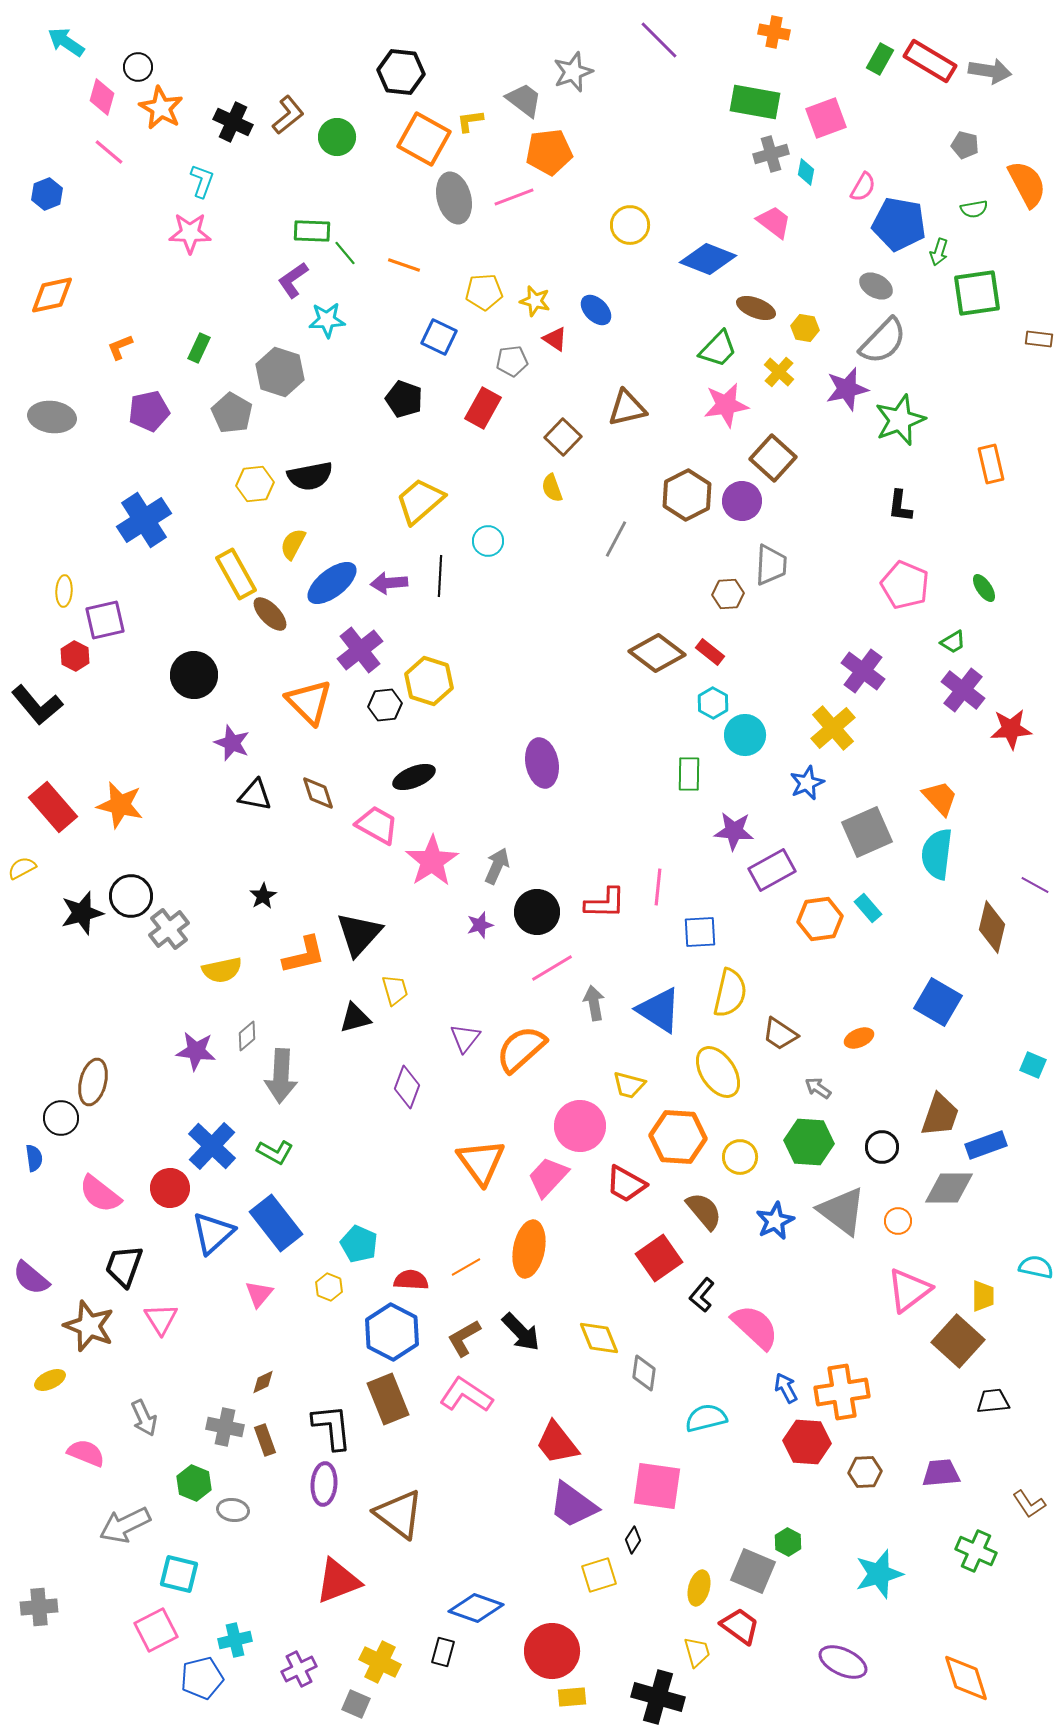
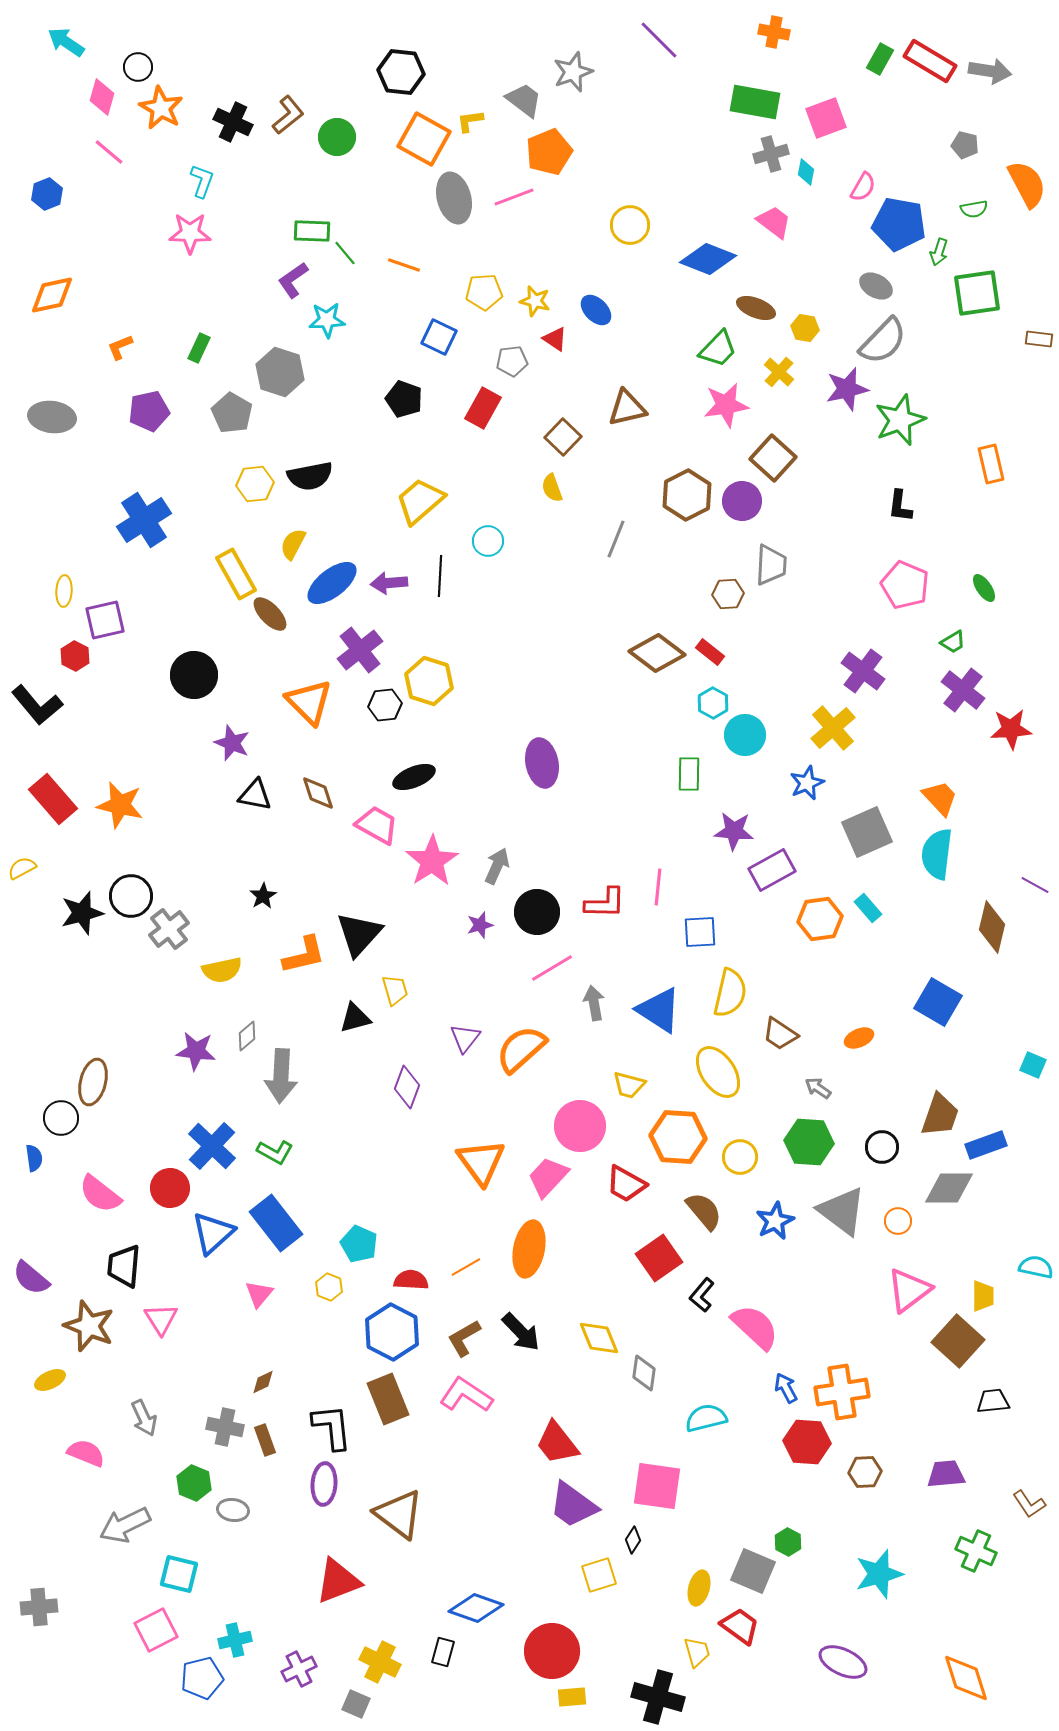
orange pentagon at (549, 152): rotated 15 degrees counterclockwise
gray line at (616, 539): rotated 6 degrees counterclockwise
red rectangle at (53, 807): moved 8 px up
black trapezoid at (124, 1266): rotated 15 degrees counterclockwise
purple trapezoid at (941, 1473): moved 5 px right, 1 px down
